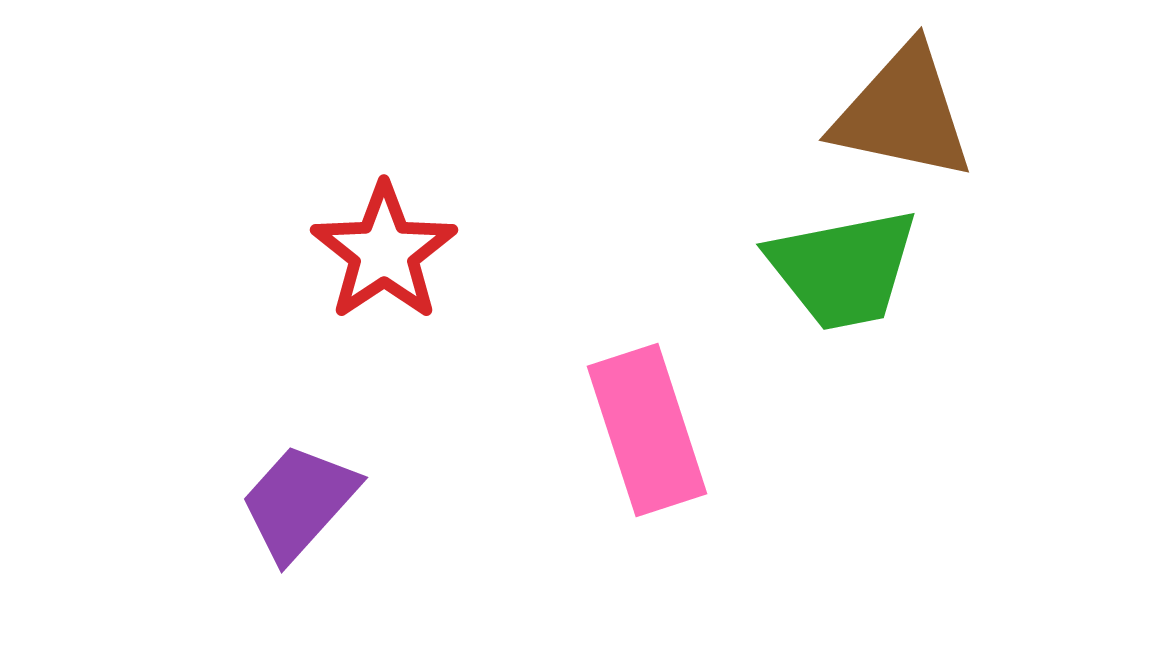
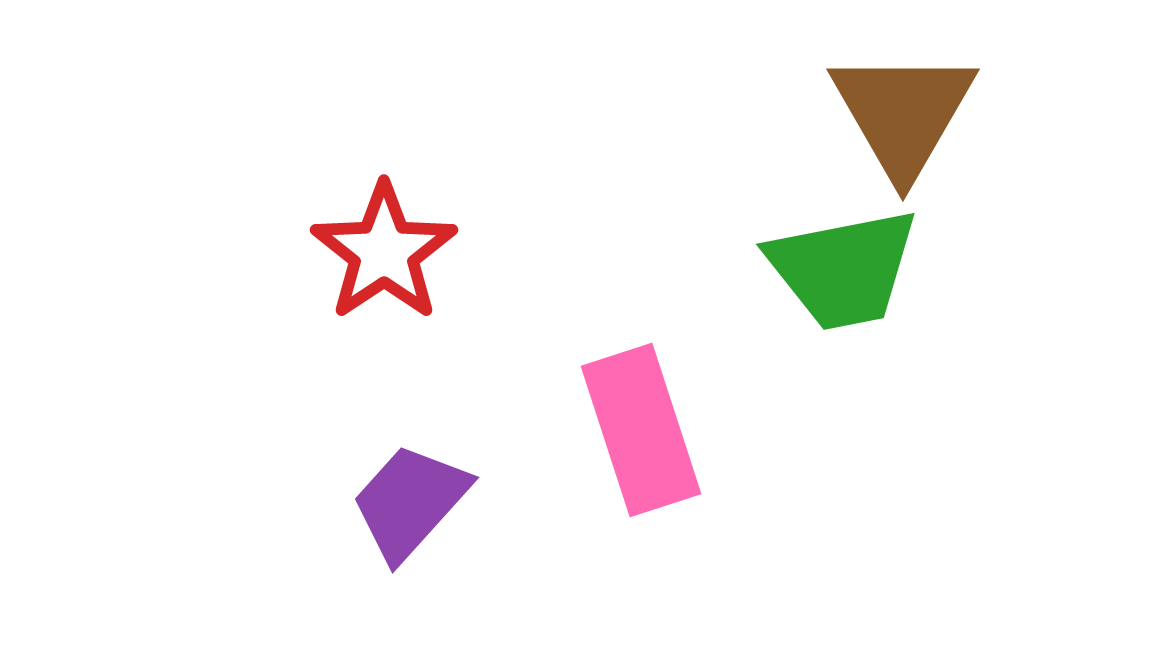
brown triangle: rotated 48 degrees clockwise
pink rectangle: moved 6 px left
purple trapezoid: moved 111 px right
